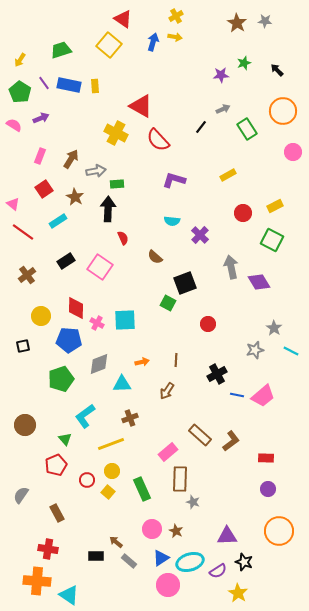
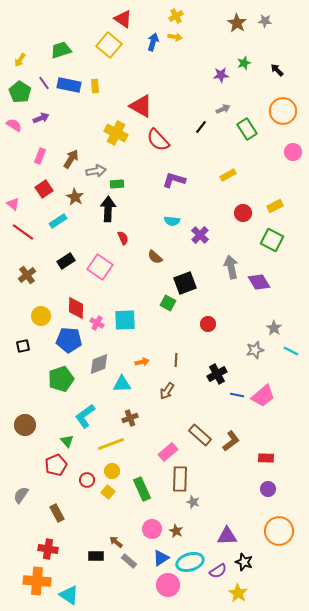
green triangle at (65, 439): moved 2 px right, 2 px down
